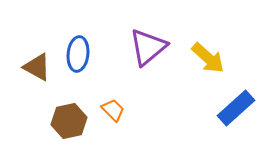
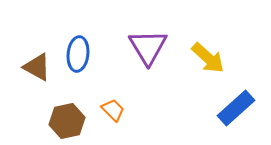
purple triangle: rotated 21 degrees counterclockwise
brown hexagon: moved 2 px left
